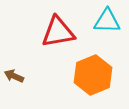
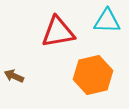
orange hexagon: rotated 9 degrees clockwise
